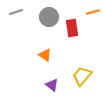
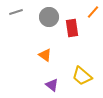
orange line: rotated 32 degrees counterclockwise
yellow trapezoid: rotated 90 degrees counterclockwise
